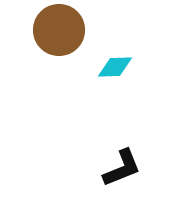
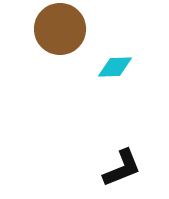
brown circle: moved 1 px right, 1 px up
